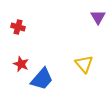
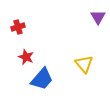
red cross: rotated 32 degrees counterclockwise
red star: moved 5 px right, 7 px up
